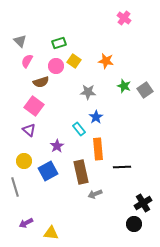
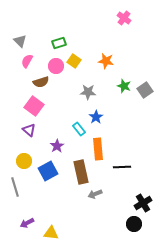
purple arrow: moved 1 px right
